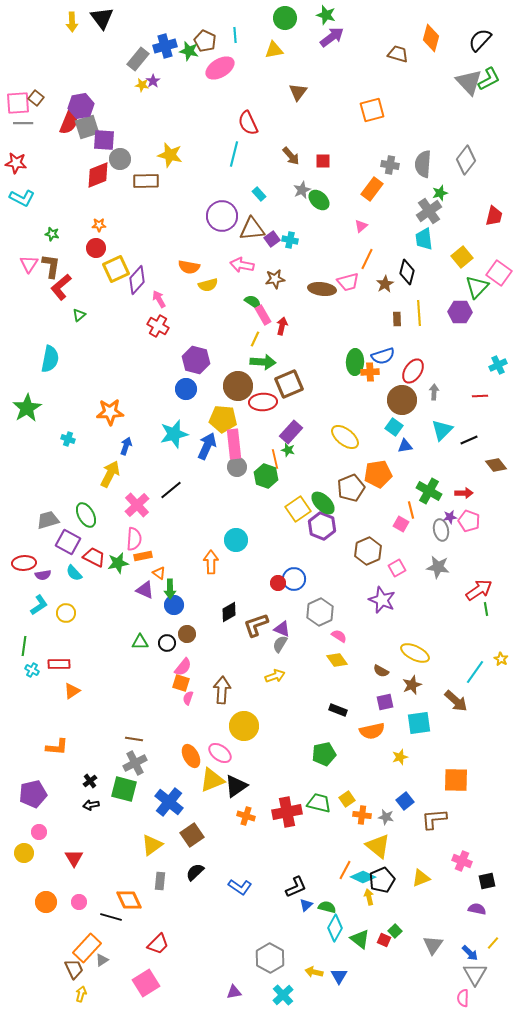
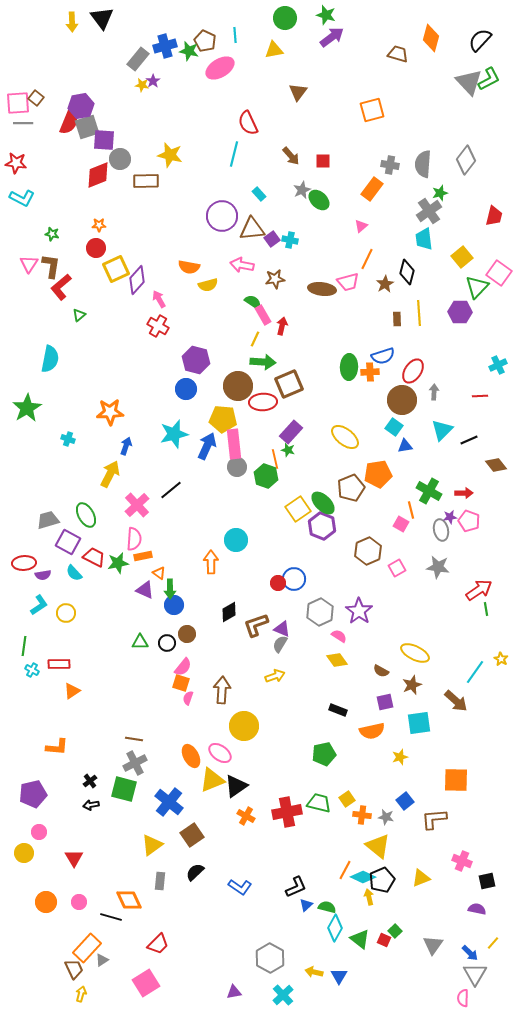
green ellipse at (355, 362): moved 6 px left, 5 px down
purple star at (382, 600): moved 23 px left, 11 px down; rotated 12 degrees clockwise
orange cross at (246, 816): rotated 12 degrees clockwise
